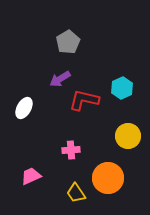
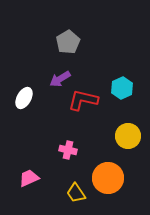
red L-shape: moved 1 px left
white ellipse: moved 10 px up
pink cross: moved 3 px left; rotated 18 degrees clockwise
pink trapezoid: moved 2 px left, 2 px down
